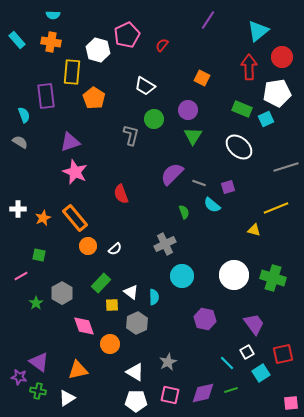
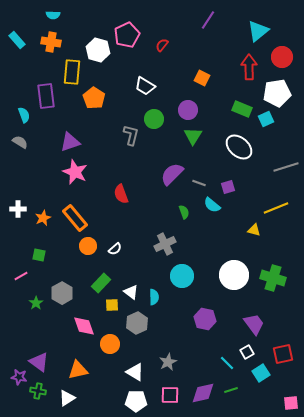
pink square at (170, 395): rotated 12 degrees counterclockwise
